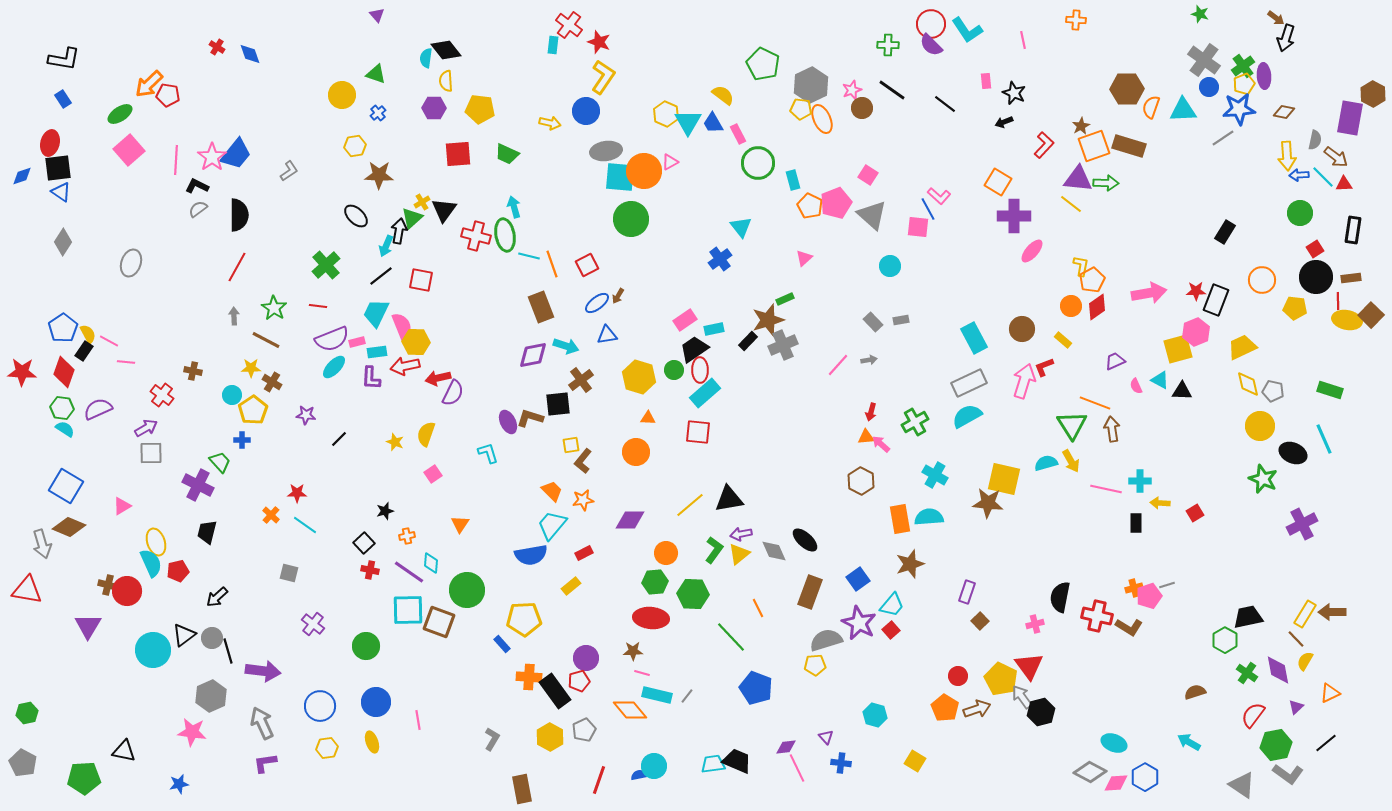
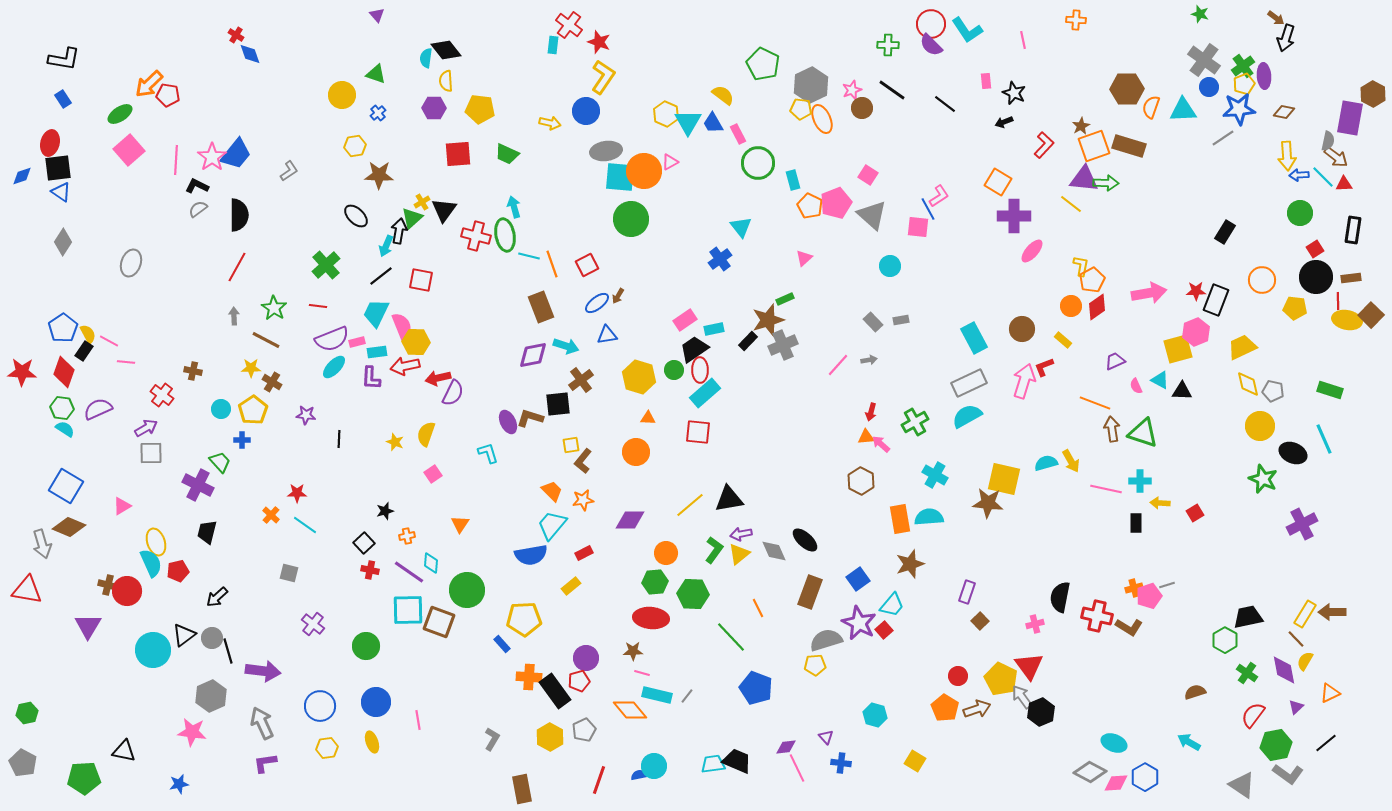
red cross at (217, 47): moved 19 px right, 12 px up
gray semicircle at (1315, 140): moved 13 px right, 1 px down
purple triangle at (1078, 179): moved 6 px right
pink L-shape at (939, 196): rotated 75 degrees counterclockwise
cyan circle at (232, 395): moved 11 px left, 14 px down
green triangle at (1072, 425): moved 71 px right, 8 px down; rotated 40 degrees counterclockwise
black line at (339, 439): rotated 42 degrees counterclockwise
red square at (891, 630): moved 7 px left
purple diamond at (1278, 670): moved 6 px right
black hexagon at (1041, 712): rotated 8 degrees counterclockwise
